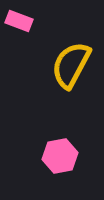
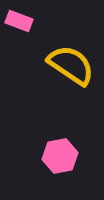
yellow semicircle: rotated 96 degrees clockwise
